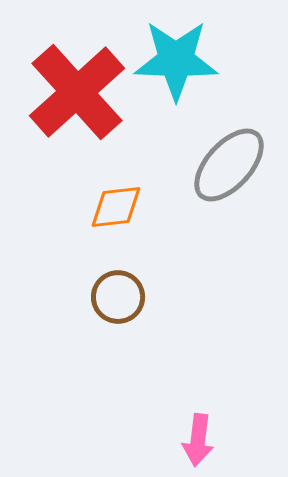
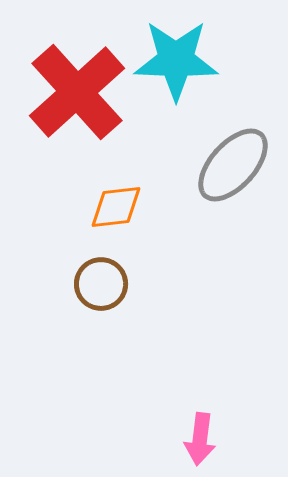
gray ellipse: moved 4 px right
brown circle: moved 17 px left, 13 px up
pink arrow: moved 2 px right, 1 px up
